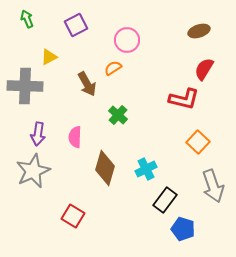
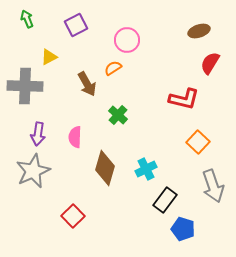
red semicircle: moved 6 px right, 6 px up
red square: rotated 15 degrees clockwise
